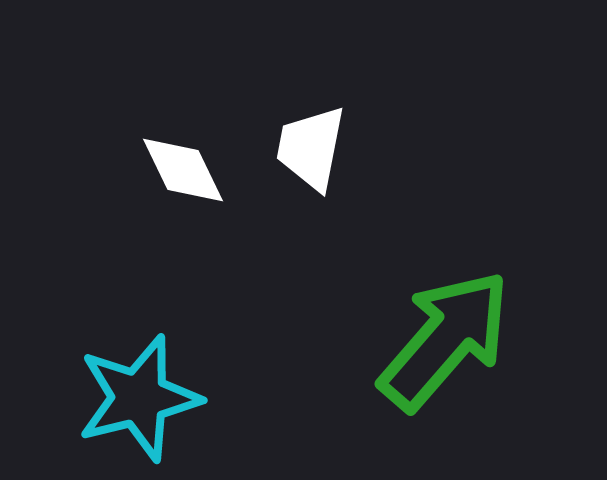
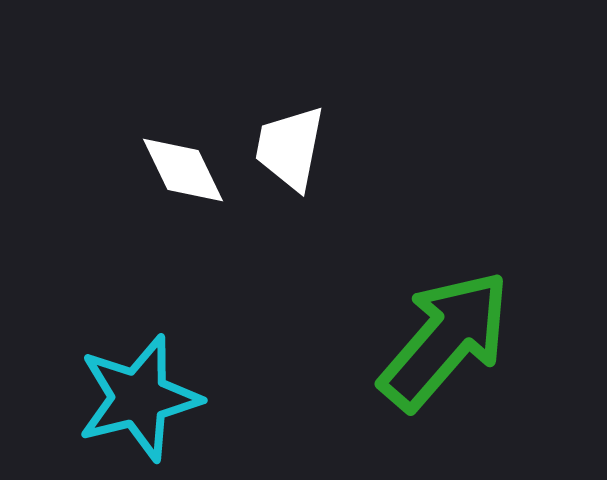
white trapezoid: moved 21 px left
